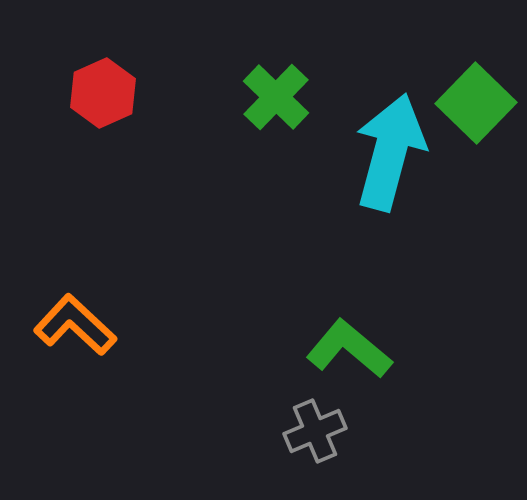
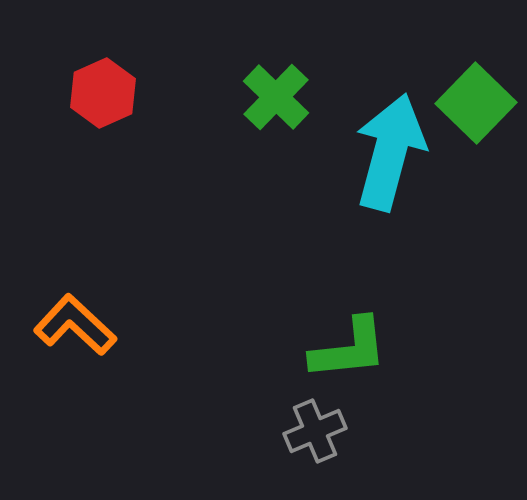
green L-shape: rotated 134 degrees clockwise
